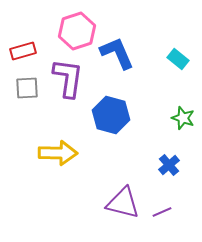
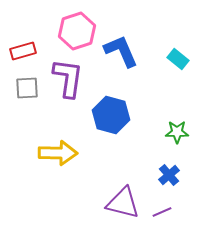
blue L-shape: moved 4 px right, 2 px up
green star: moved 6 px left, 14 px down; rotated 20 degrees counterclockwise
blue cross: moved 10 px down
